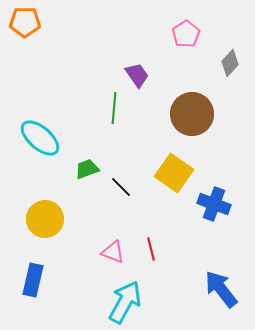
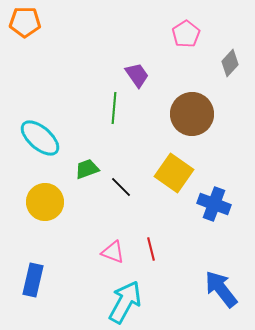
yellow circle: moved 17 px up
